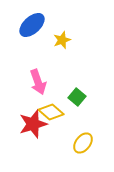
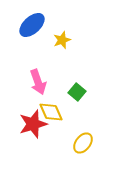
green square: moved 5 px up
yellow diamond: rotated 25 degrees clockwise
